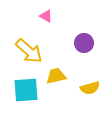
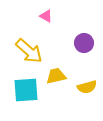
yellow semicircle: moved 3 px left, 1 px up
